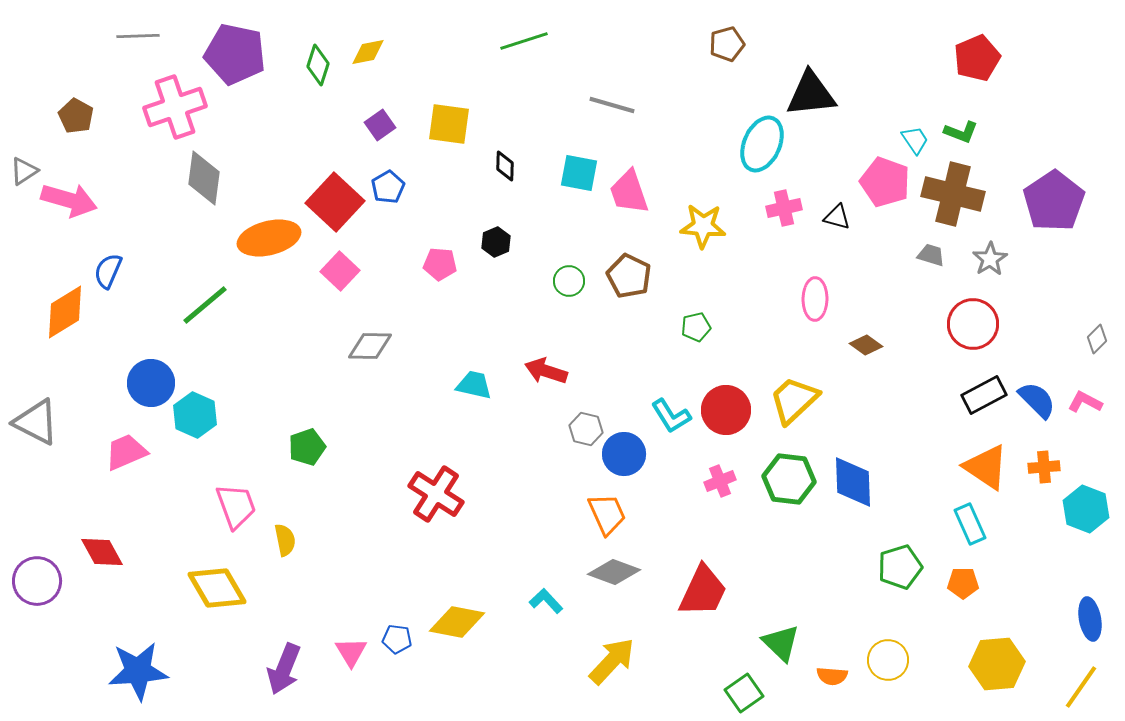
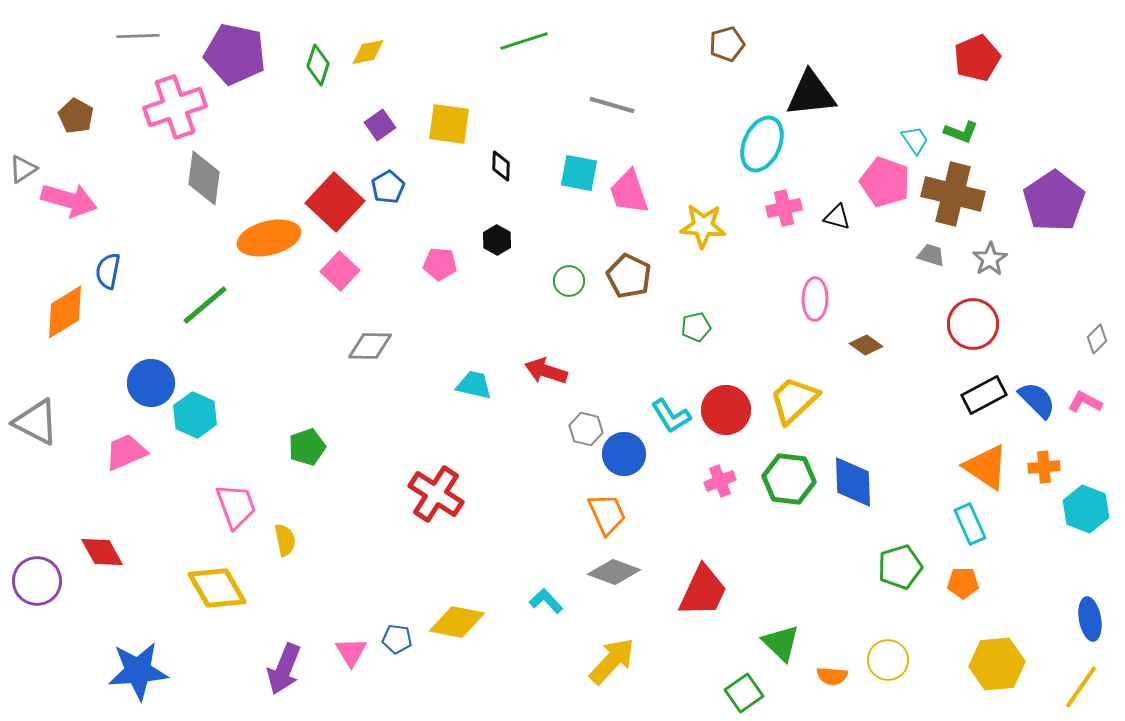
black diamond at (505, 166): moved 4 px left
gray triangle at (24, 171): moved 1 px left, 2 px up
black hexagon at (496, 242): moved 1 px right, 2 px up; rotated 8 degrees counterclockwise
blue semicircle at (108, 271): rotated 12 degrees counterclockwise
